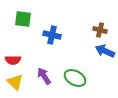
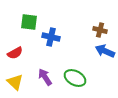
green square: moved 6 px right, 3 px down
blue cross: moved 1 px left, 2 px down
red semicircle: moved 2 px right, 7 px up; rotated 28 degrees counterclockwise
purple arrow: moved 1 px right, 1 px down
